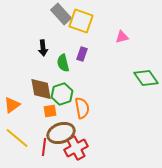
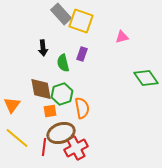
orange triangle: rotated 18 degrees counterclockwise
